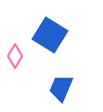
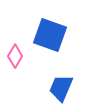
blue square: rotated 12 degrees counterclockwise
